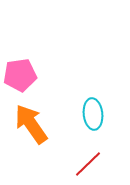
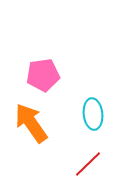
pink pentagon: moved 23 px right
orange arrow: moved 1 px up
